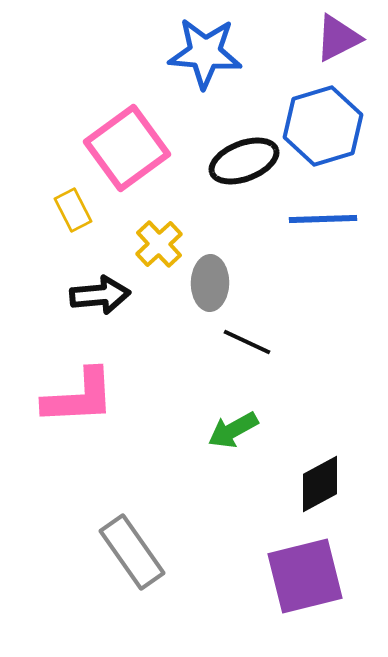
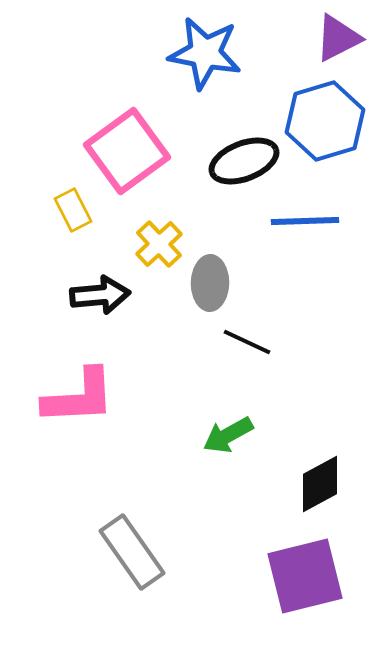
blue star: rotated 6 degrees clockwise
blue hexagon: moved 2 px right, 5 px up
pink square: moved 3 px down
blue line: moved 18 px left, 2 px down
green arrow: moved 5 px left, 5 px down
